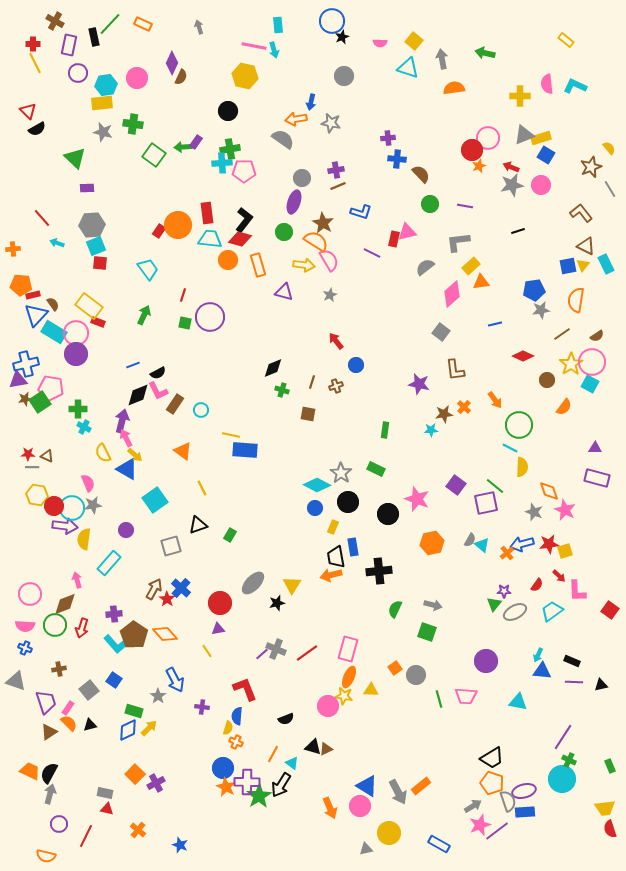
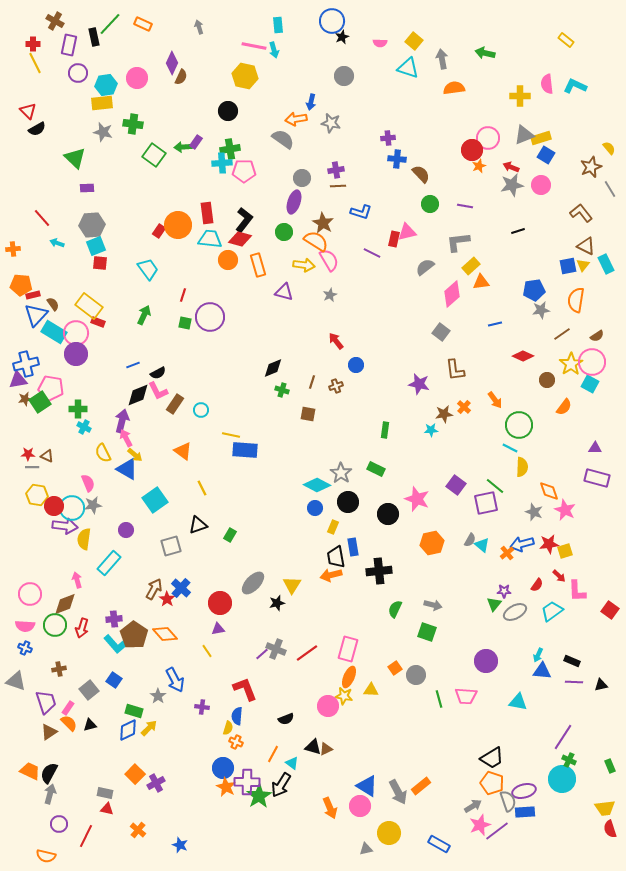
brown line at (338, 186): rotated 21 degrees clockwise
purple cross at (114, 614): moved 5 px down
